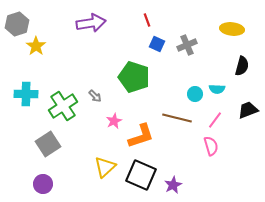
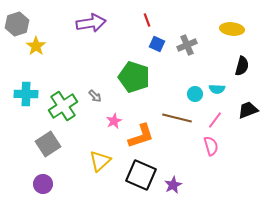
yellow triangle: moved 5 px left, 6 px up
